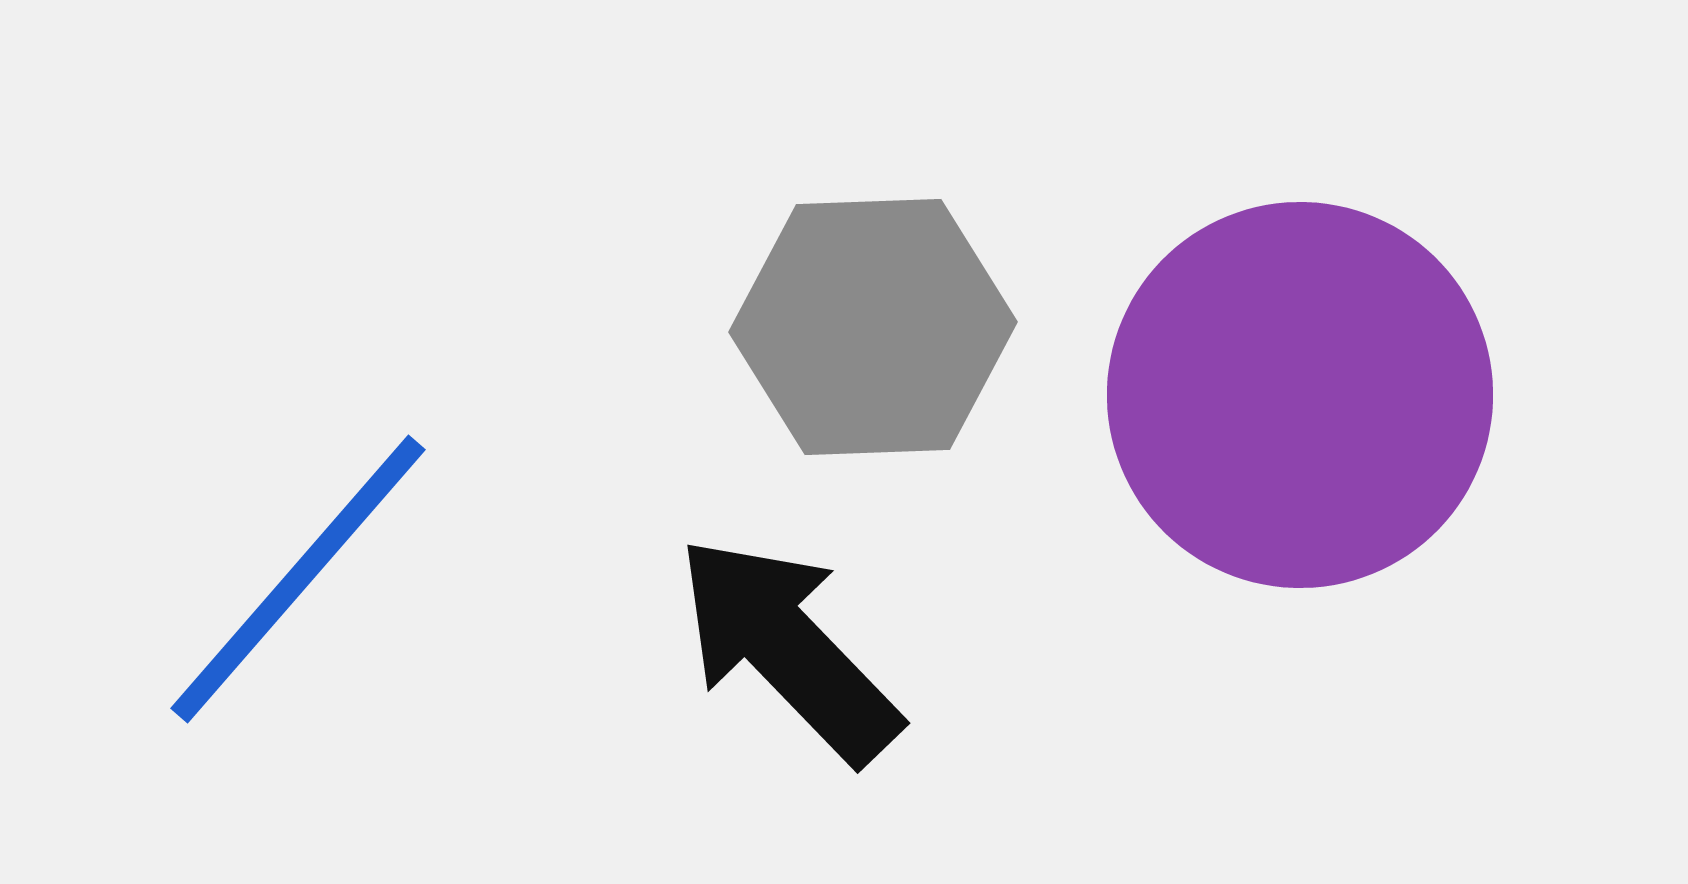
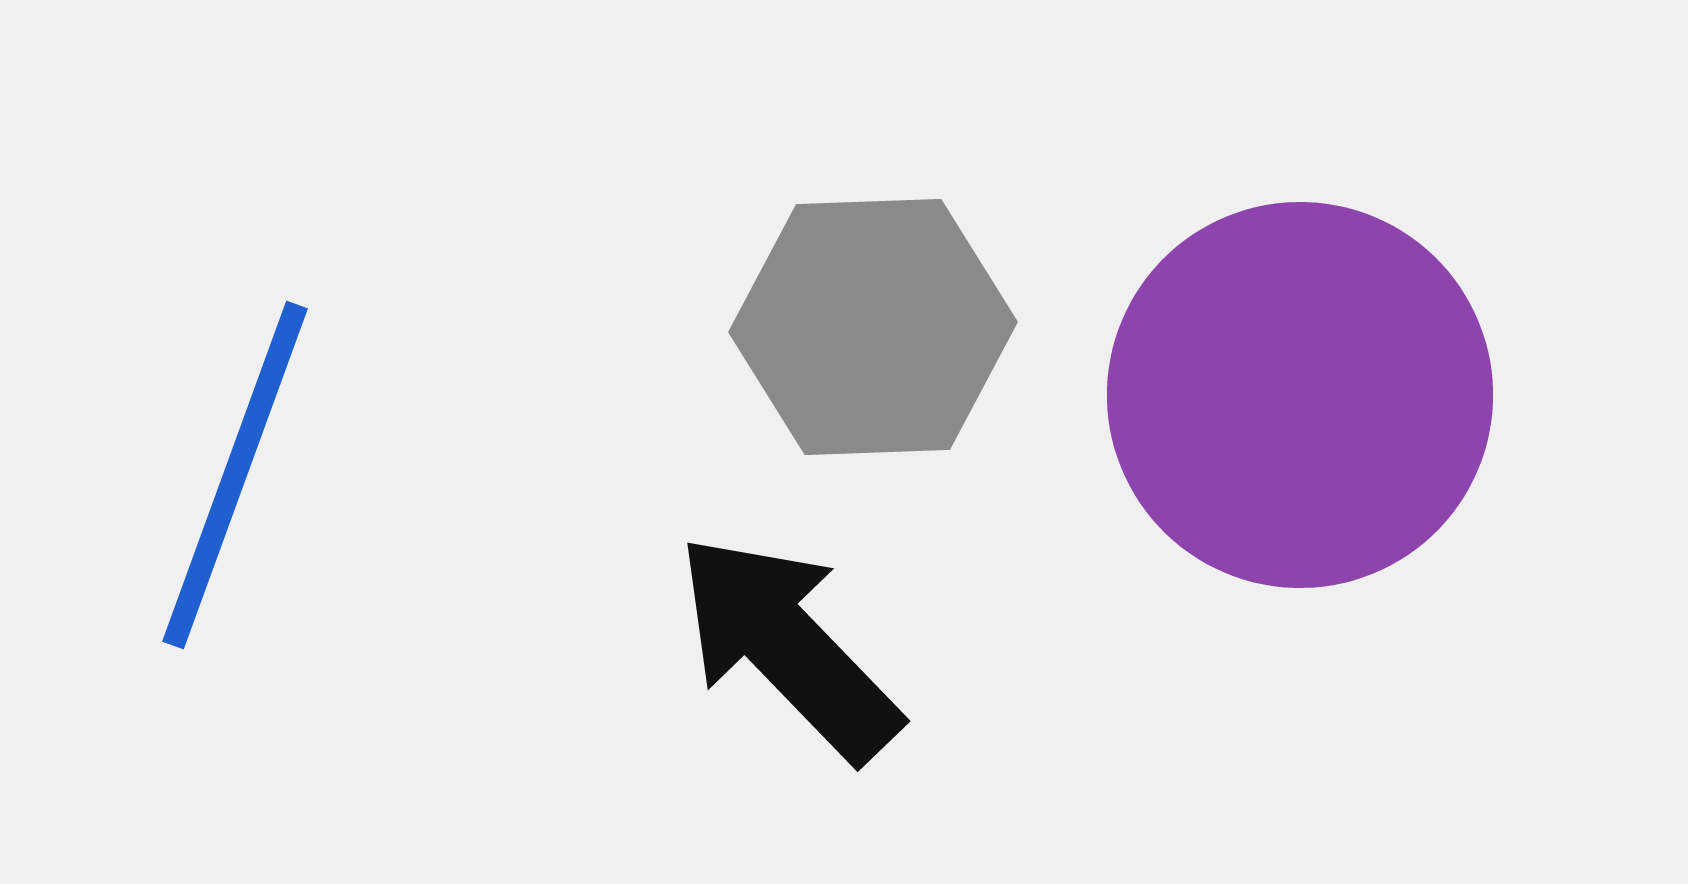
blue line: moved 63 px left, 104 px up; rotated 21 degrees counterclockwise
black arrow: moved 2 px up
